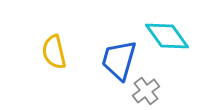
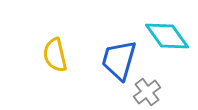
yellow semicircle: moved 1 px right, 3 px down
gray cross: moved 1 px right, 1 px down
